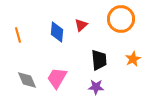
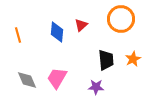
black trapezoid: moved 7 px right
